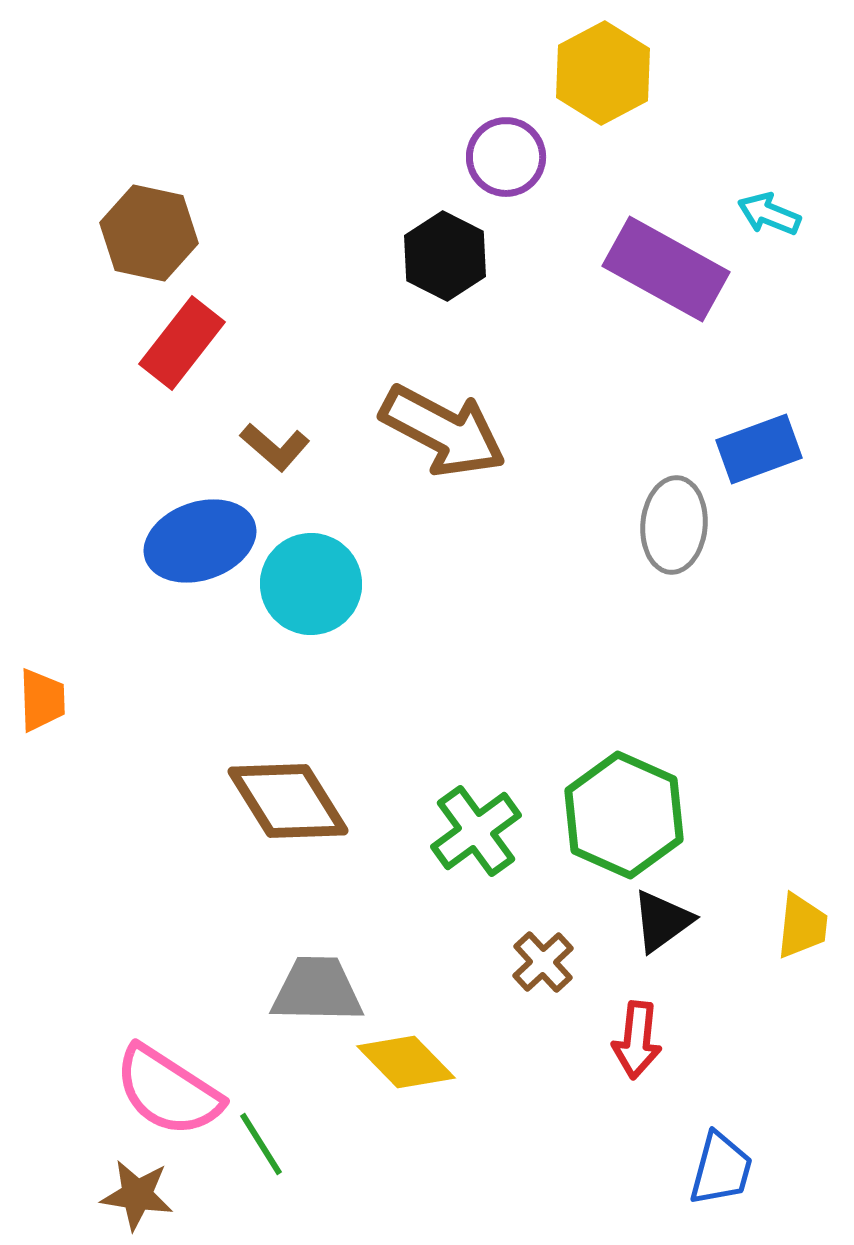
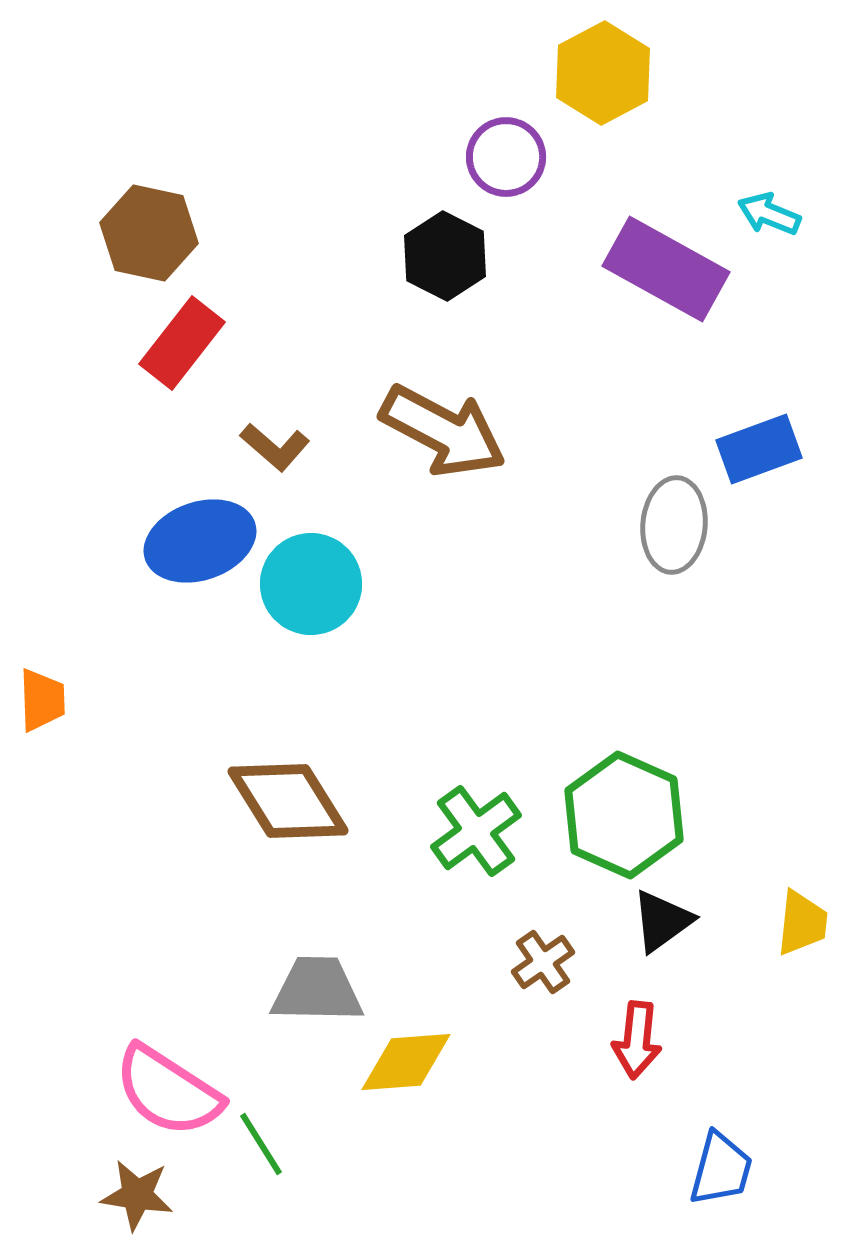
yellow trapezoid: moved 3 px up
brown cross: rotated 8 degrees clockwise
yellow diamond: rotated 50 degrees counterclockwise
